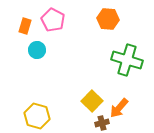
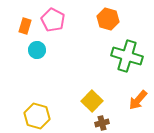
orange hexagon: rotated 10 degrees clockwise
green cross: moved 4 px up
orange arrow: moved 19 px right, 8 px up
